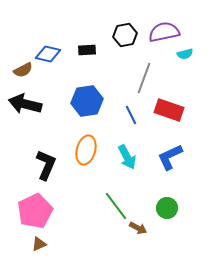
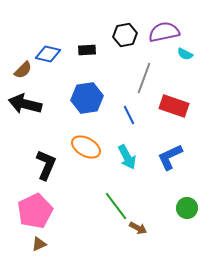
cyan semicircle: rotated 42 degrees clockwise
brown semicircle: rotated 18 degrees counterclockwise
blue hexagon: moved 3 px up
red rectangle: moved 5 px right, 4 px up
blue line: moved 2 px left
orange ellipse: moved 3 px up; rotated 76 degrees counterclockwise
green circle: moved 20 px right
